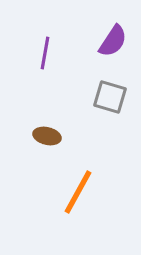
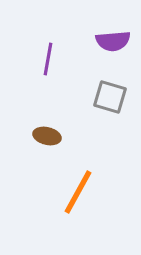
purple semicircle: rotated 52 degrees clockwise
purple line: moved 3 px right, 6 px down
